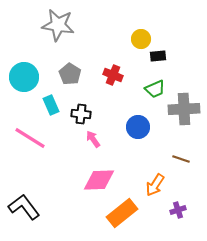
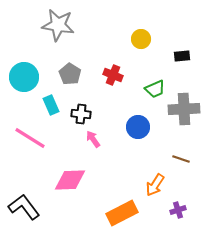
black rectangle: moved 24 px right
pink diamond: moved 29 px left
orange rectangle: rotated 12 degrees clockwise
